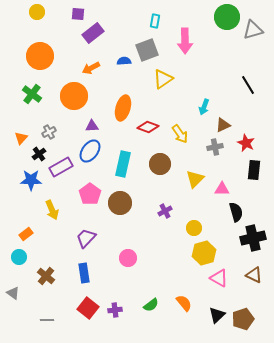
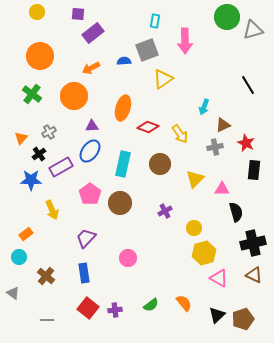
black cross at (253, 238): moved 5 px down
